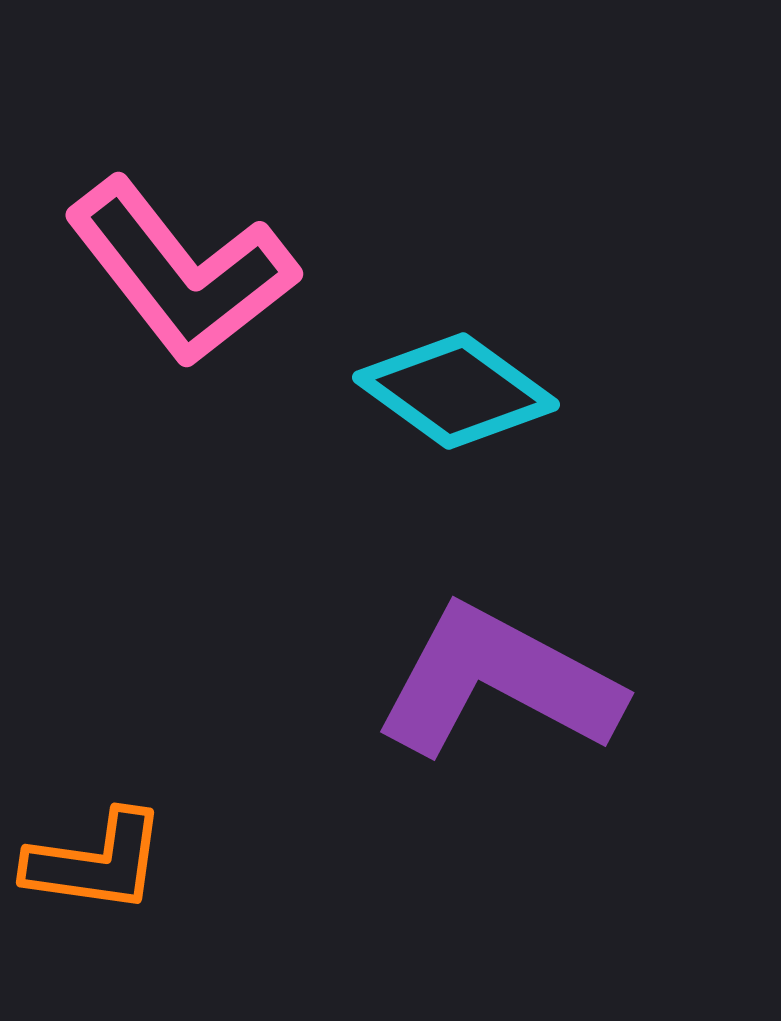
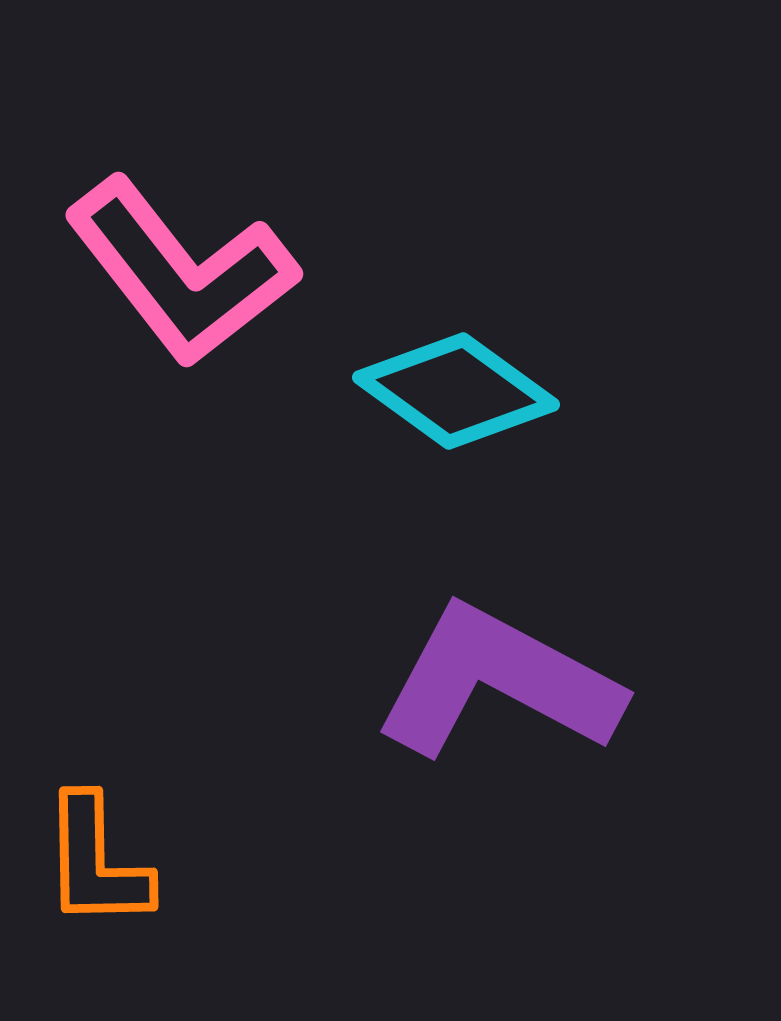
orange L-shape: rotated 81 degrees clockwise
